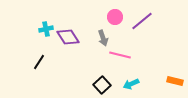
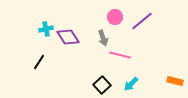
cyan arrow: rotated 21 degrees counterclockwise
